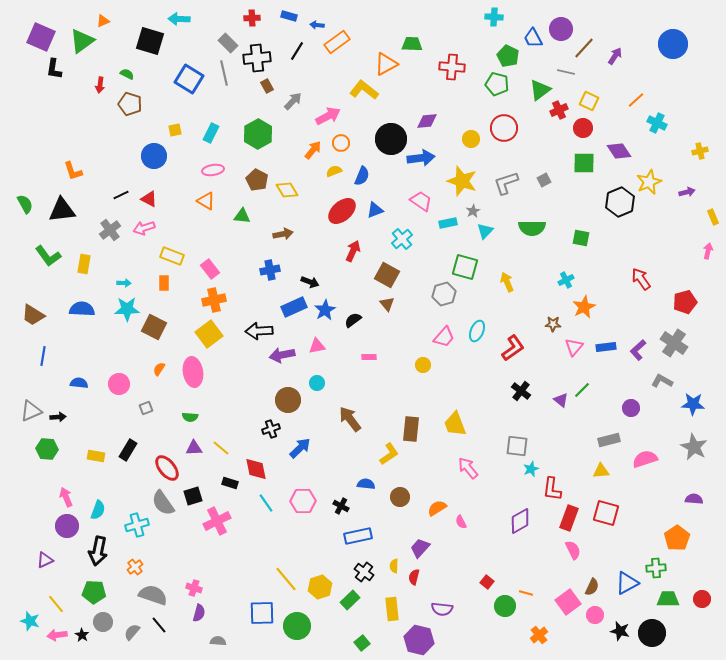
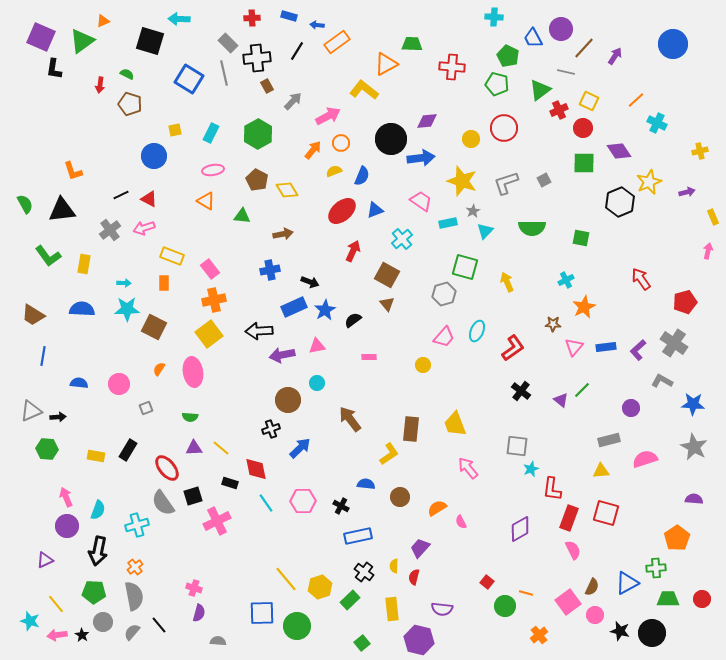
purple diamond at (520, 521): moved 8 px down
gray semicircle at (153, 595): moved 19 px left, 1 px down; rotated 60 degrees clockwise
